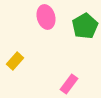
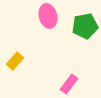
pink ellipse: moved 2 px right, 1 px up
green pentagon: rotated 20 degrees clockwise
